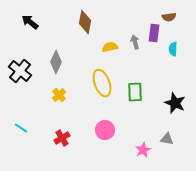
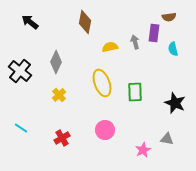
cyan semicircle: rotated 16 degrees counterclockwise
